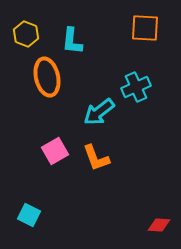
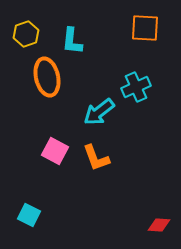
yellow hexagon: rotated 20 degrees clockwise
pink square: rotated 32 degrees counterclockwise
